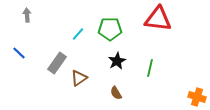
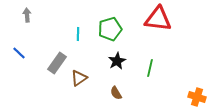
green pentagon: rotated 15 degrees counterclockwise
cyan line: rotated 40 degrees counterclockwise
